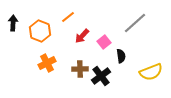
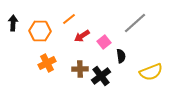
orange line: moved 1 px right, 2 px down
orange hexagon: rotated 20 degrees counterclockwise
red arrow: rotated 14 degrees clockwise
